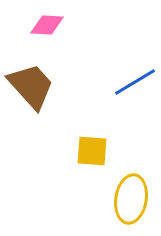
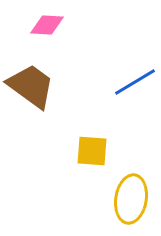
brown trapezoid: rotated 12 degrees counterclockwise
